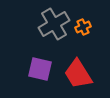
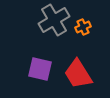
gray cross: moved 4 px up
